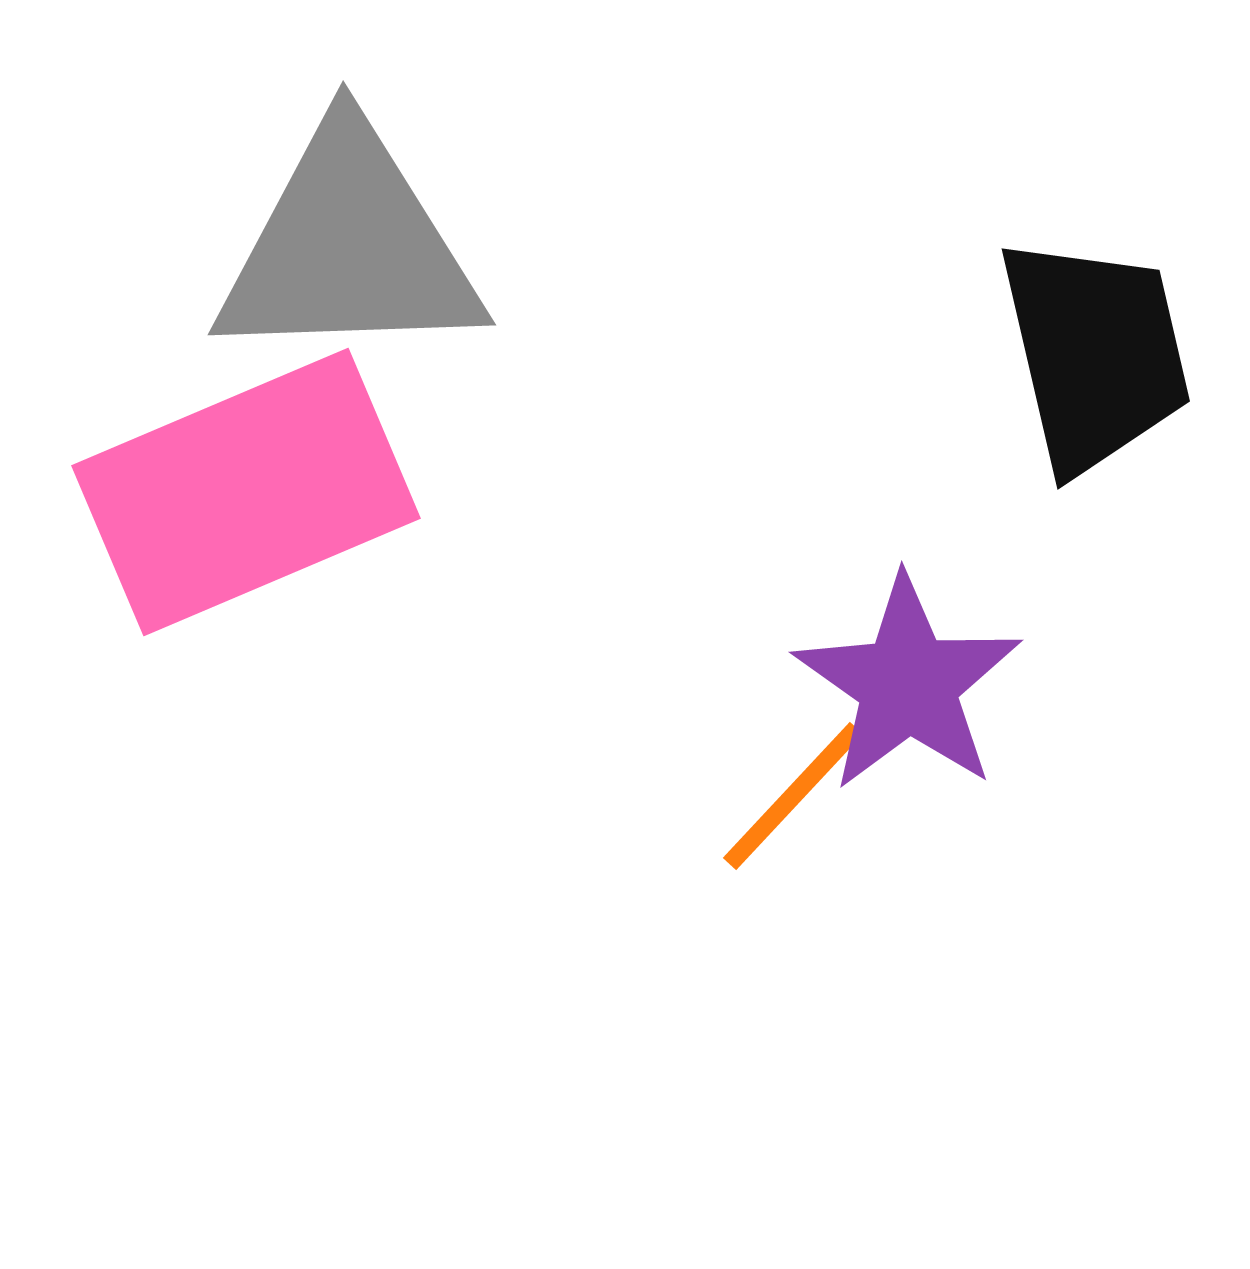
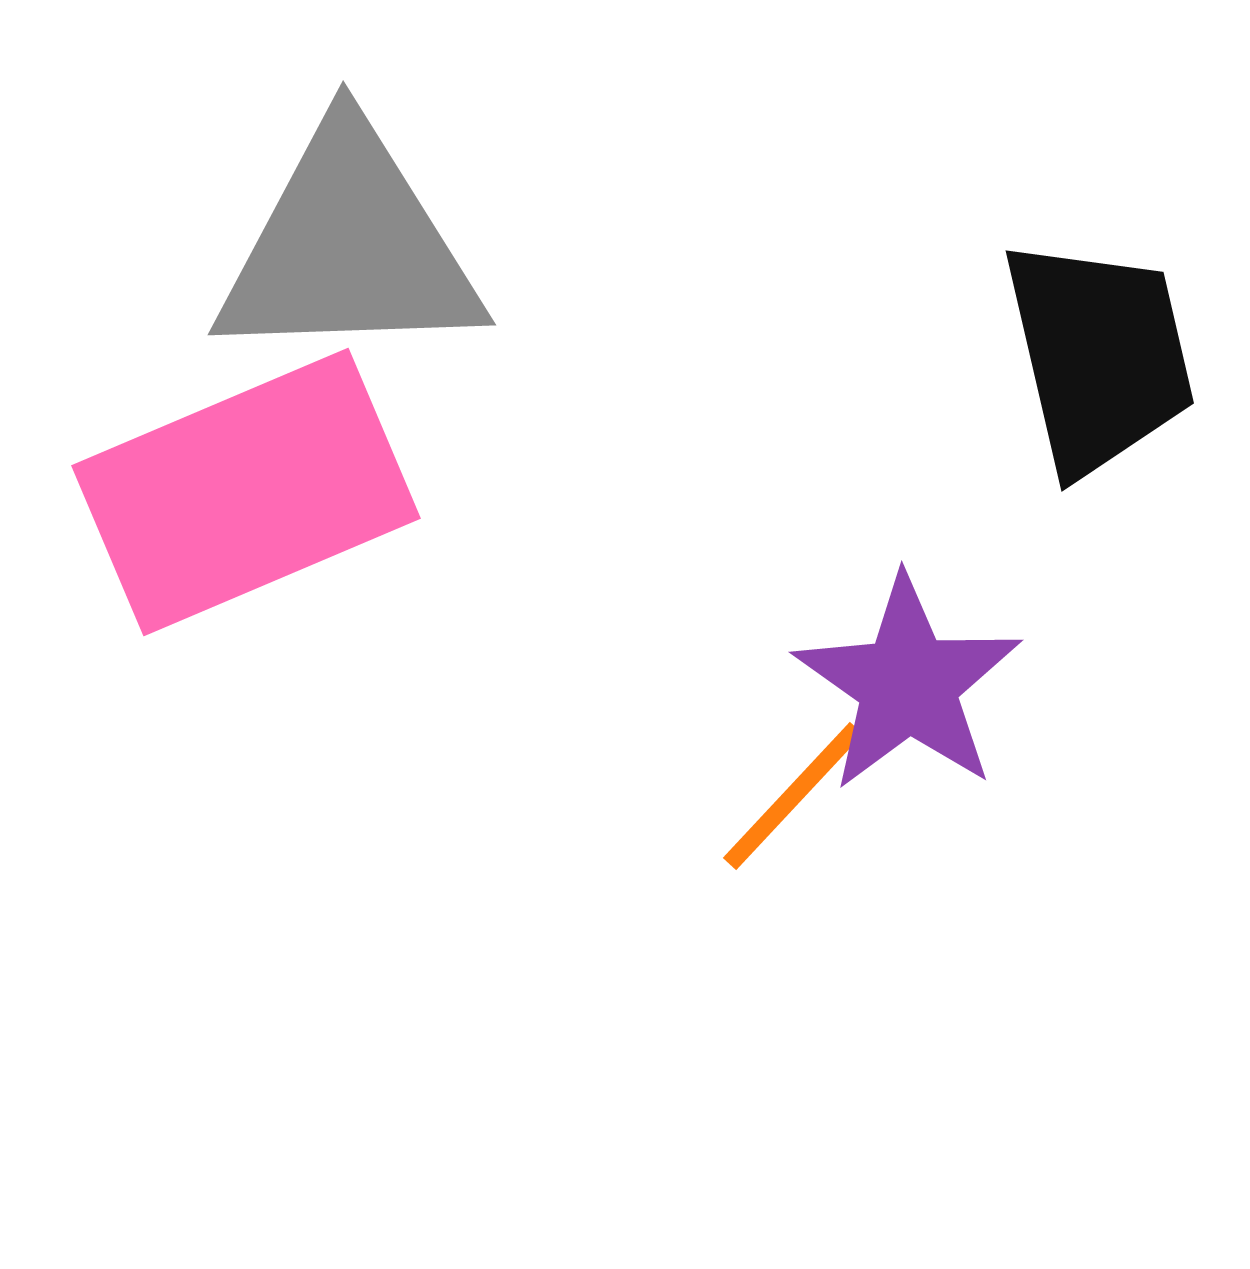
black trapezoid: moved 4 px right, 2 px down
